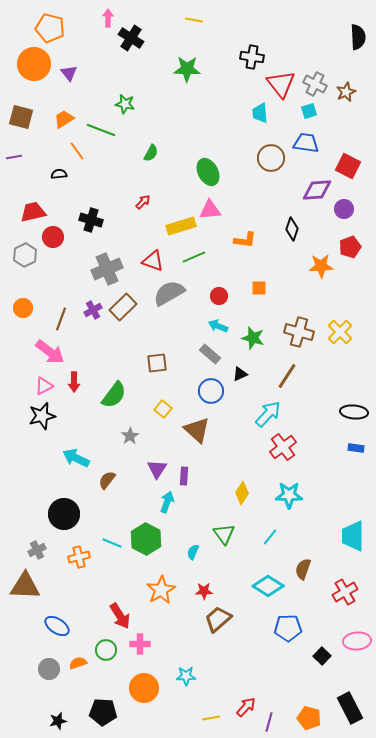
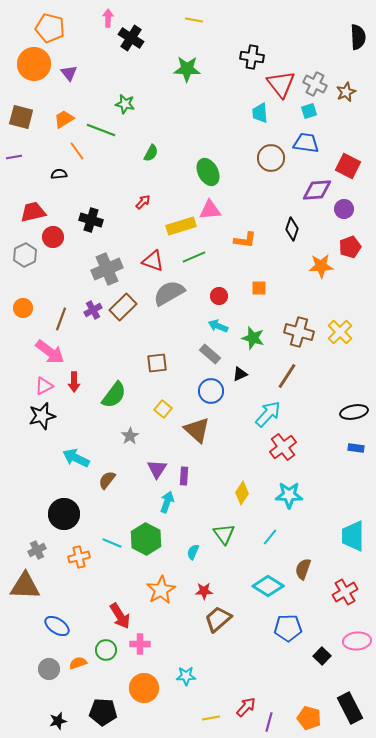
black ellipse at (354, 412): rotated 16 degrees counterclockwise
